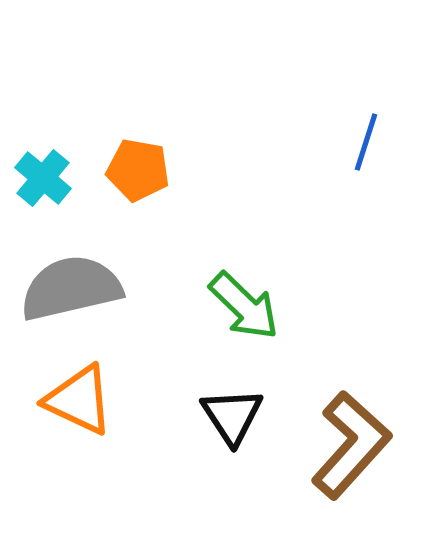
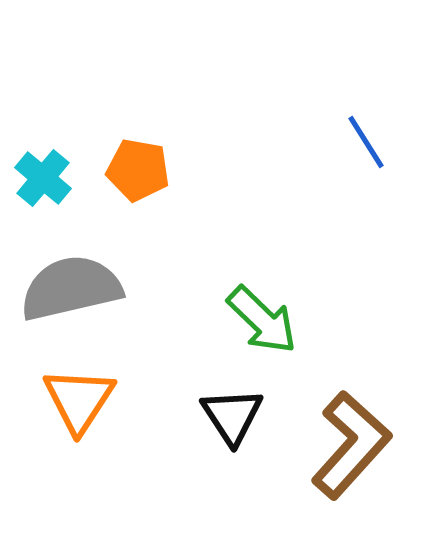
blue line: rotated 50 degrees counterclockwise
green arrow: moved 18 px right, 14 px down
orange triangle: rotated 38 degrees clockwise
